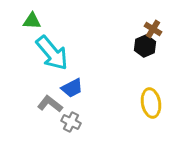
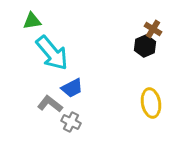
green triangle: rotated 12 degrees counterclockwise
